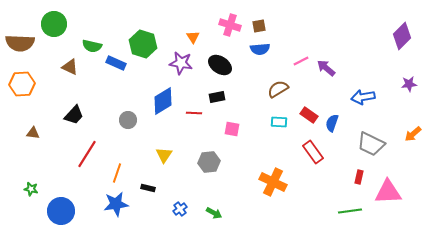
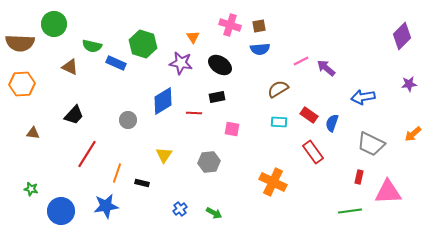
black rectangle at (148, 188): moved 6 px left, 5 px up
blue star at (116, 204): moved 10 px left, 2 px down
